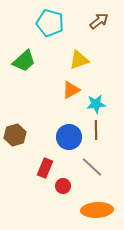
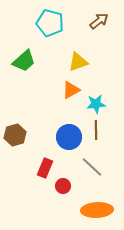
yellow triangle: moved 1 px left, 2 px down
